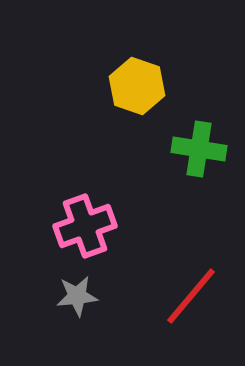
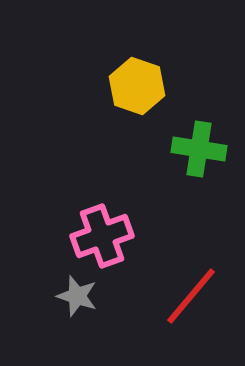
pink cross: moved 17 px right, 10 px down
gray star: rotated 24 degrees clockwise
